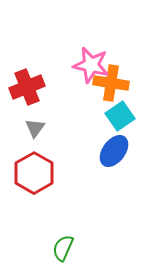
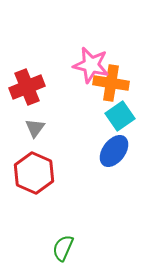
red hexagon: rotated 6 degrees counterclockwise
